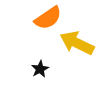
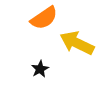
orange semicircle: moved 4 px left
